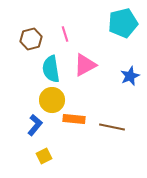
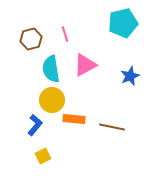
yellow square: moved 1 px left
